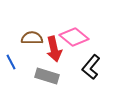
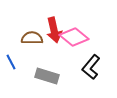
red arrow: moved 19 px up
